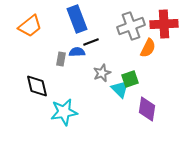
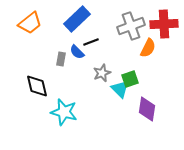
blue rectangle: rotated 68 degrees clockwise
orange trapezoid: moved 3 px up
blue semicircle: rotated 133 degrees counterclockwise
cyan star: rotated 24 degrees clockwise
